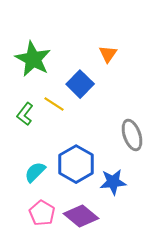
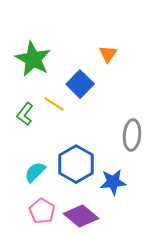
gray ellipse: rotated 24 degrees clockwise
pink pentagon: moved 2 px up
